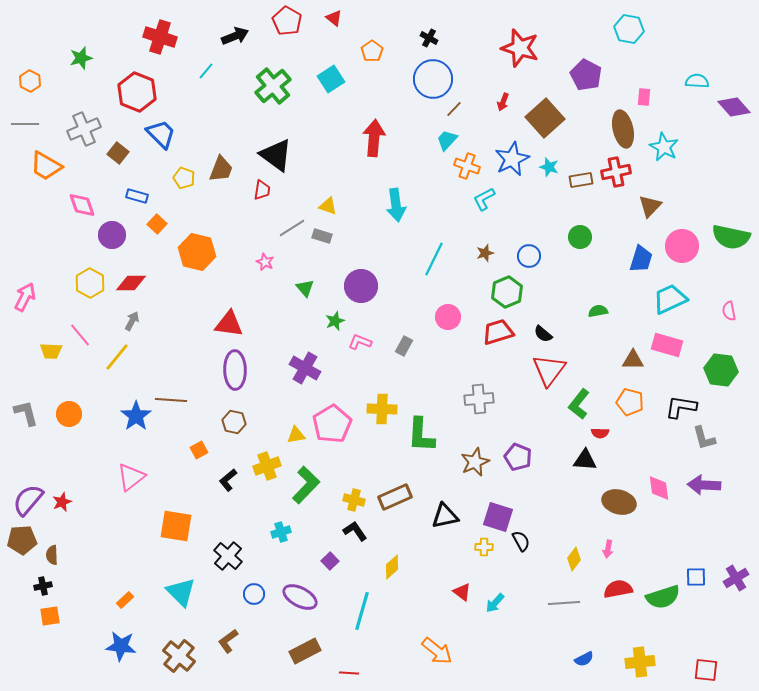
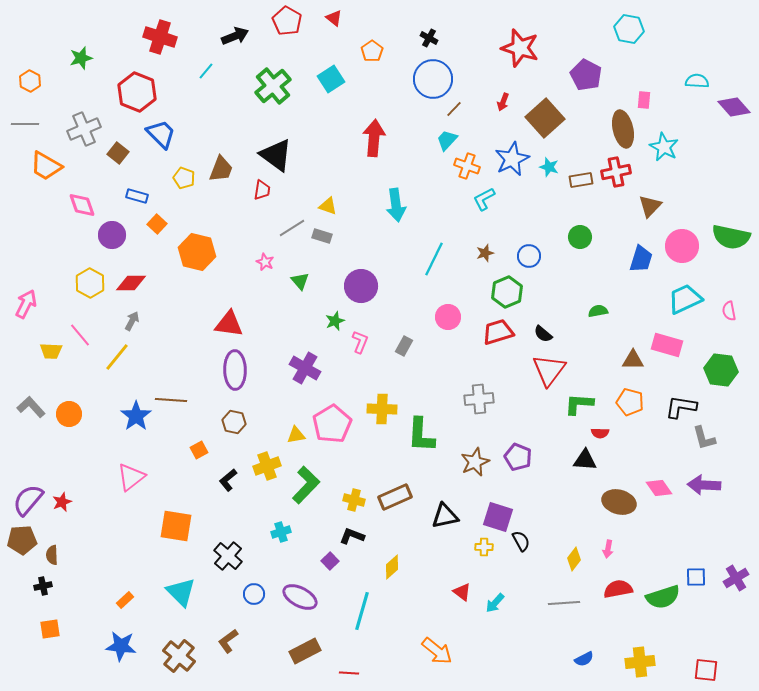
pink rectangle at (644, 97): moved 3 px down
green triangle at (305, 288): moved 5 px left, 7 px up
pink arrow at (25, 297): moved 1 px right, 7 px down
cyan trapezoid at (670, 299): moved 15 px right
pink L-shape at (360, 342): rotated 90 degrees clockwise
green L-shape at (579, 404): rotated 56 degrees clockwise
gray L-shape at (26, 413): moved 5 px right, 6 px up; rotated 28 degrees counterclockwise
pink diamond at (659, 488): rotated 28 degrees counterclockwise
black L-shape at (355, 531): moved 3 px left, 5 px down; rotated 35 degrees counterclockwise
orange square at (50, 616): moved 13 px down
